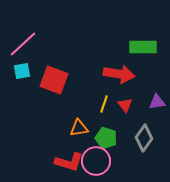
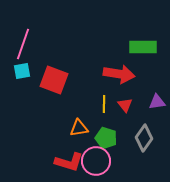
pink line: rotated 28 degrees counterclockwise
yellow line: rotated 18 degrees counterclockwise
